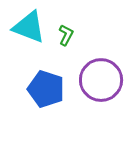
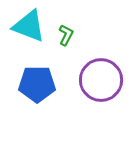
cyan triangle: moved 1 px up
blue pentagon: moved 9 px left, 5 px up; rotated 18 degrees counterclockwise
